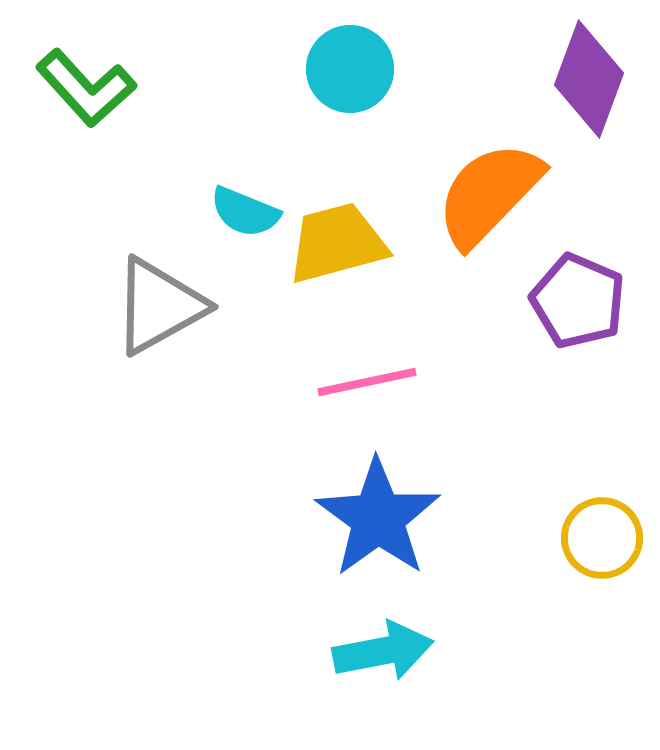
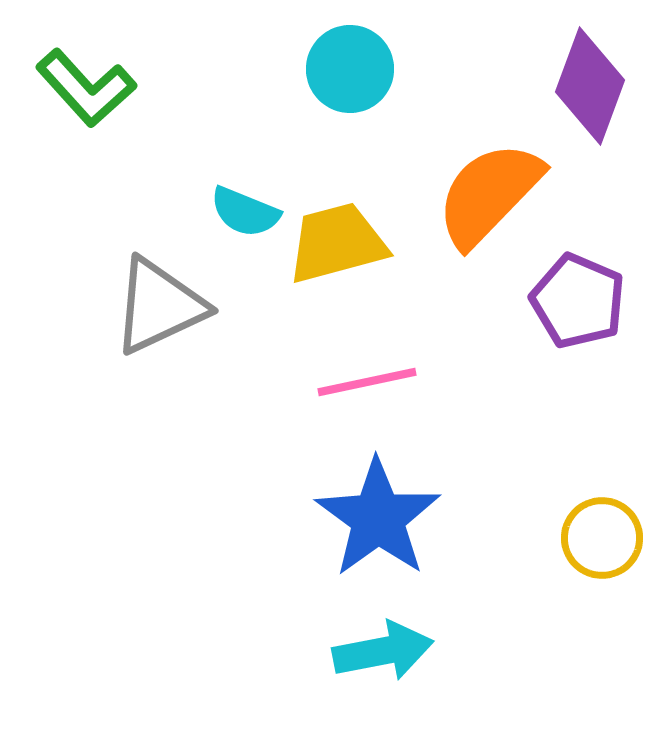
purple diamond: moved 1 px right, 7 px down
gray triangle: rotated 4 degrees clockwise
